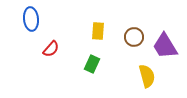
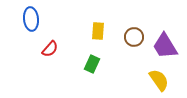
red semicircle: moved 1 px left
yellow semicircle: moved 12 px right, 4 px down; rotated 20 degrees counterclockwise
